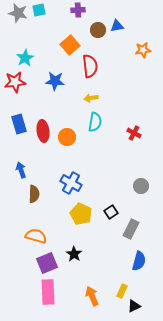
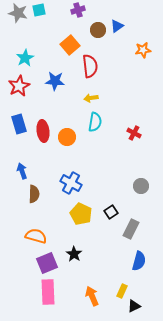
purple cross: rotated 16 degrees counterclockwise
blue triangle: rotated 24 degrees counterclockwise
red star: moved 4 px right, 4 px down; rotated 20 degrees counterclockwise
blue arrow: moved 1 px right, 1 px down
